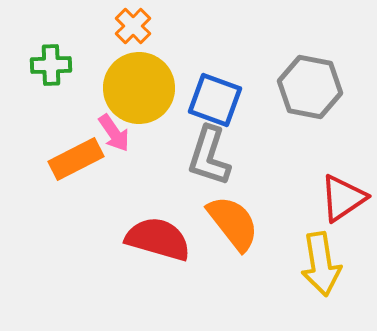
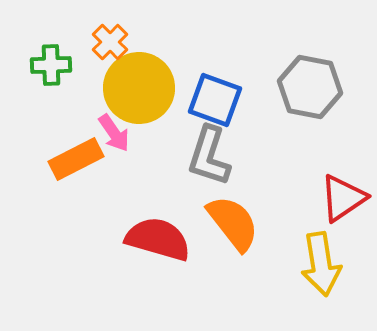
orange cross: moved 23 px left, 16 px down
